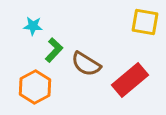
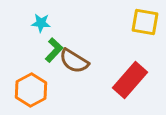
cyan star: moved 8 px right, 3 px up
brown semicircle: moved 12 px left, 3 px up
red rectangle: rotated 9 degrees counterclockwise
orange hexagon: moved 4 px left, 3 px down
